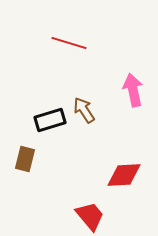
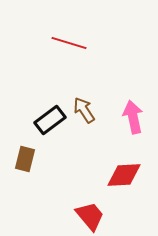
pink arrow: moved 27 px down
black rectangle: rotated 20 degrees counterclockwise
